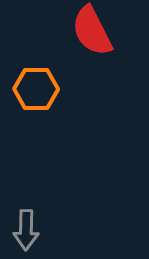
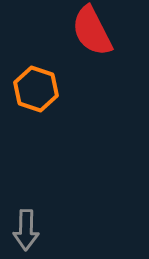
orange hexagon: rotated 18 degrees clockwise
